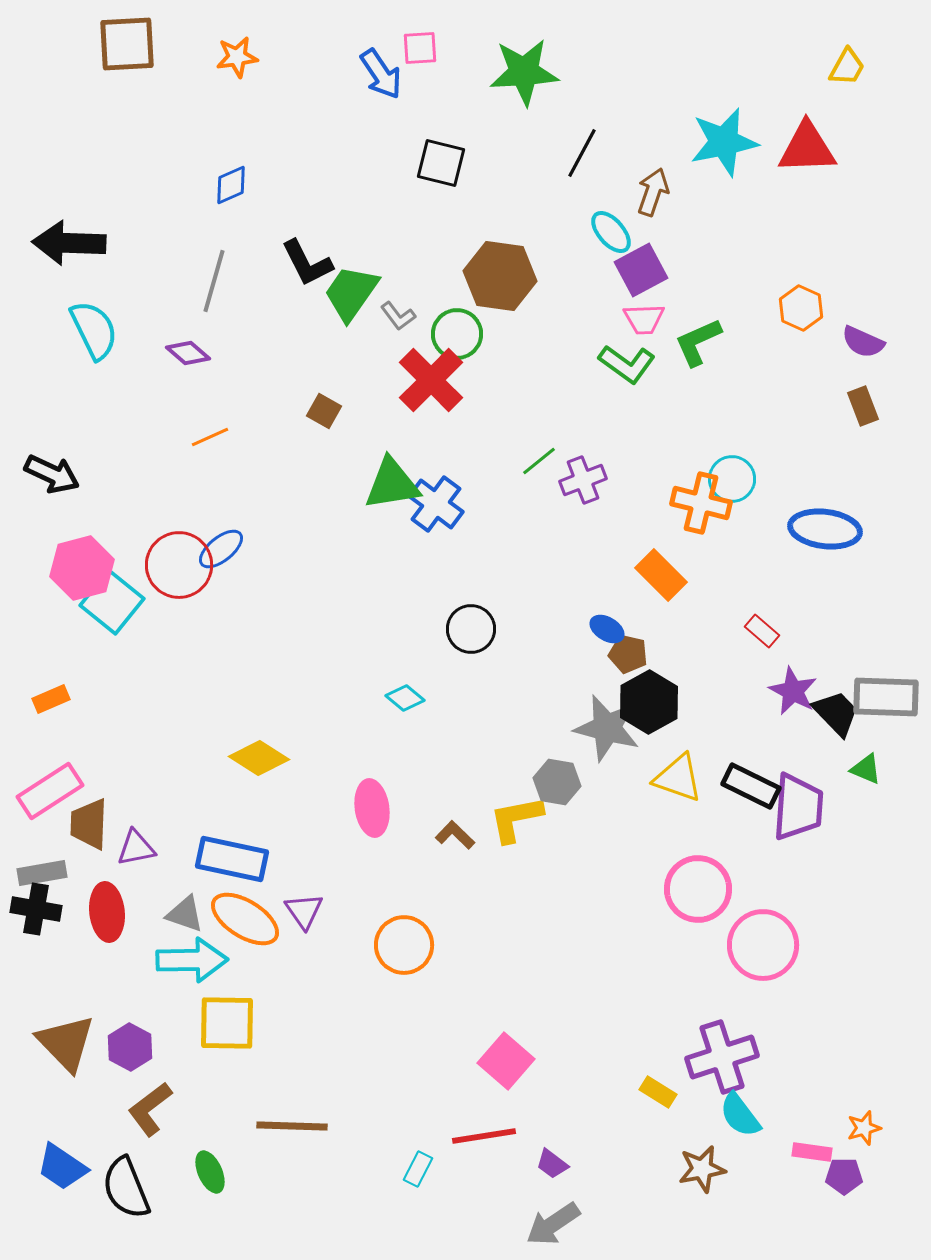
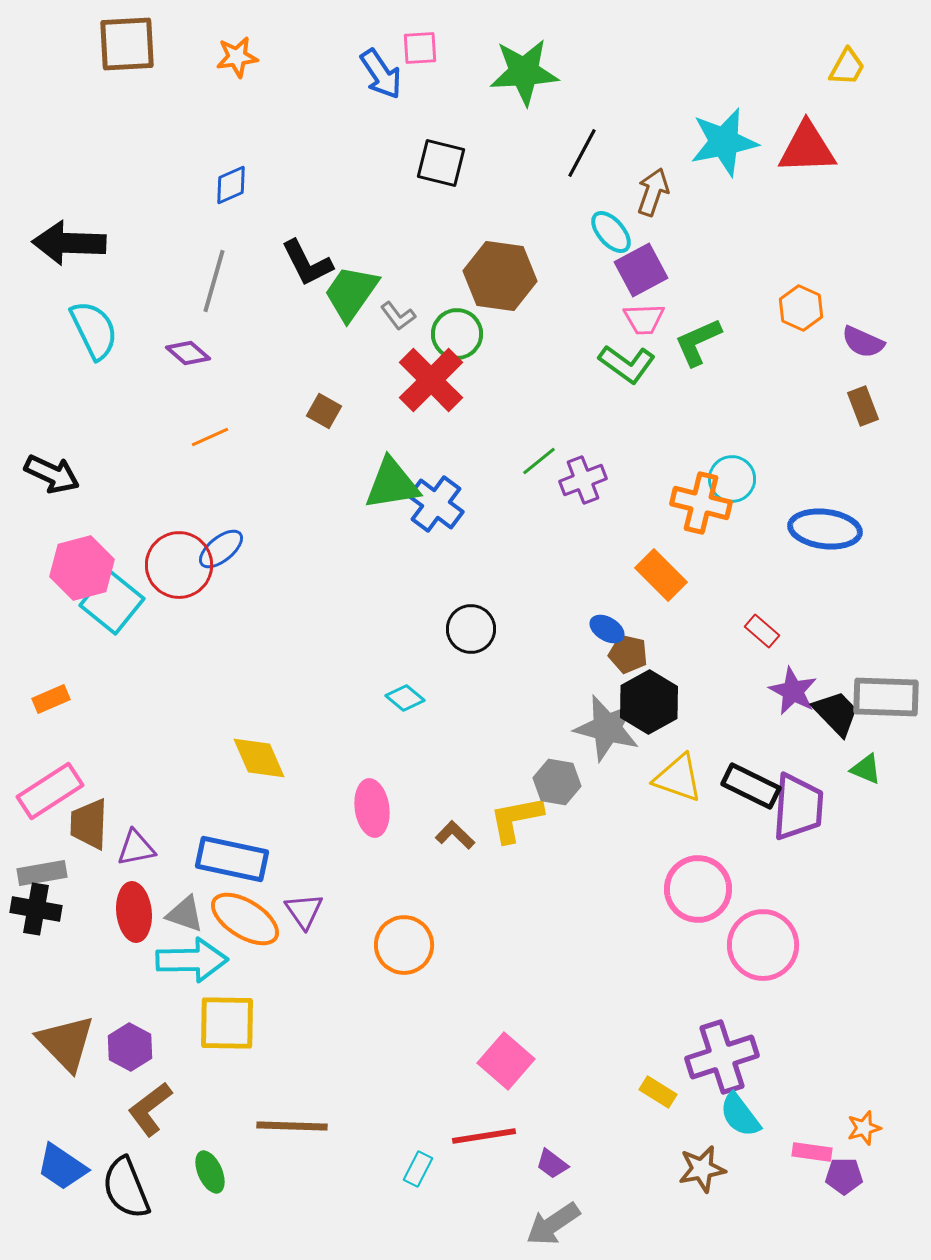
yellow diamond at (259, 758): rotated 34 degrees clockwise
red ellipse at (107, 912): moved 27 px right
